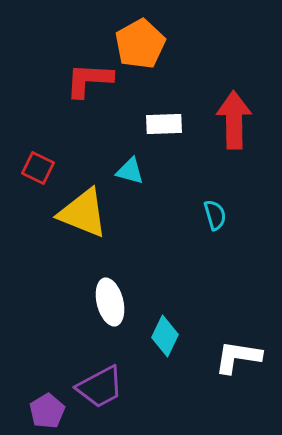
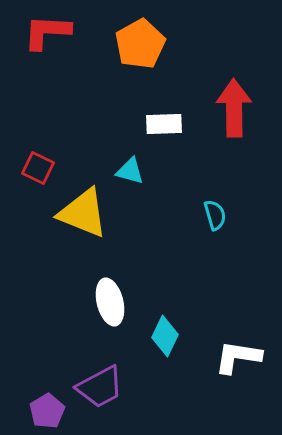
red L-shape: moved 42 px left, 48 px up
red arrow: moved 12 px up
